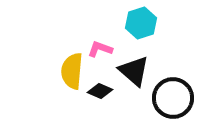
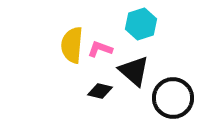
cyan hexagon: moved 1 px down
yellow semicircle: moved 26 px up
black diamond: rotated 10 degrees counterclockwise
